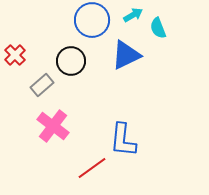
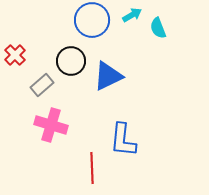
cyan arrow: moved 1 px left
blue triangle: moved 18 px left, 21 px down
pink cross: moved 2 px left, 1 px up; rotated 20 degrees counterclockwise
red line: rotated 56 degrees counterclockwise
